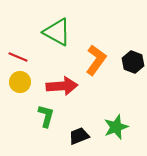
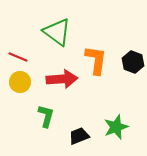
green triangle: rotated 8 degrees clockwise
orange L-shape: rotated 28 degrees counterclockwise
red arrow: moved 7 px up
